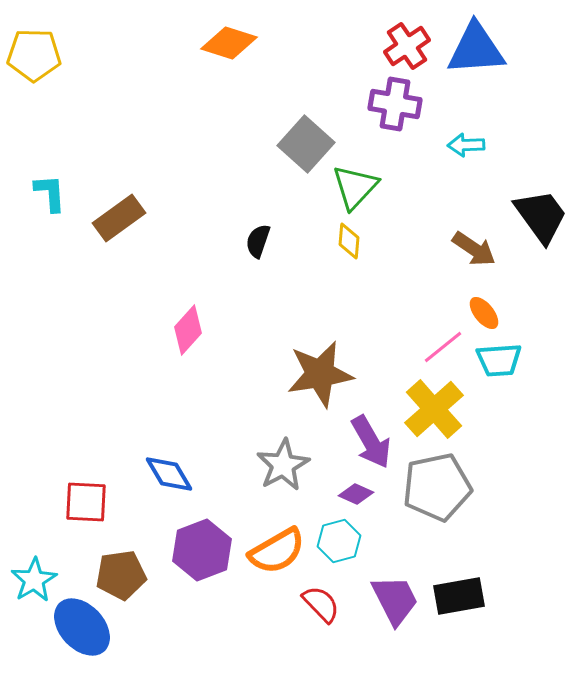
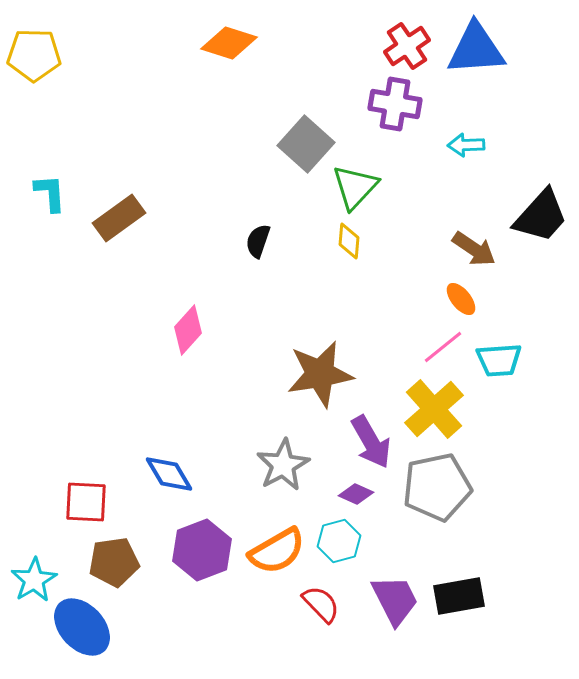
black trapezoid: rotated 78 degrees clockwise
orange ellipse: moved 23 px left, 14 px up
brown pentagon: moved 7 px left, 13 px up
